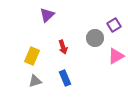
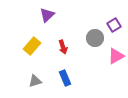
yellow rectangle: moved 10 px up; rotated 18 degrees clockwise
